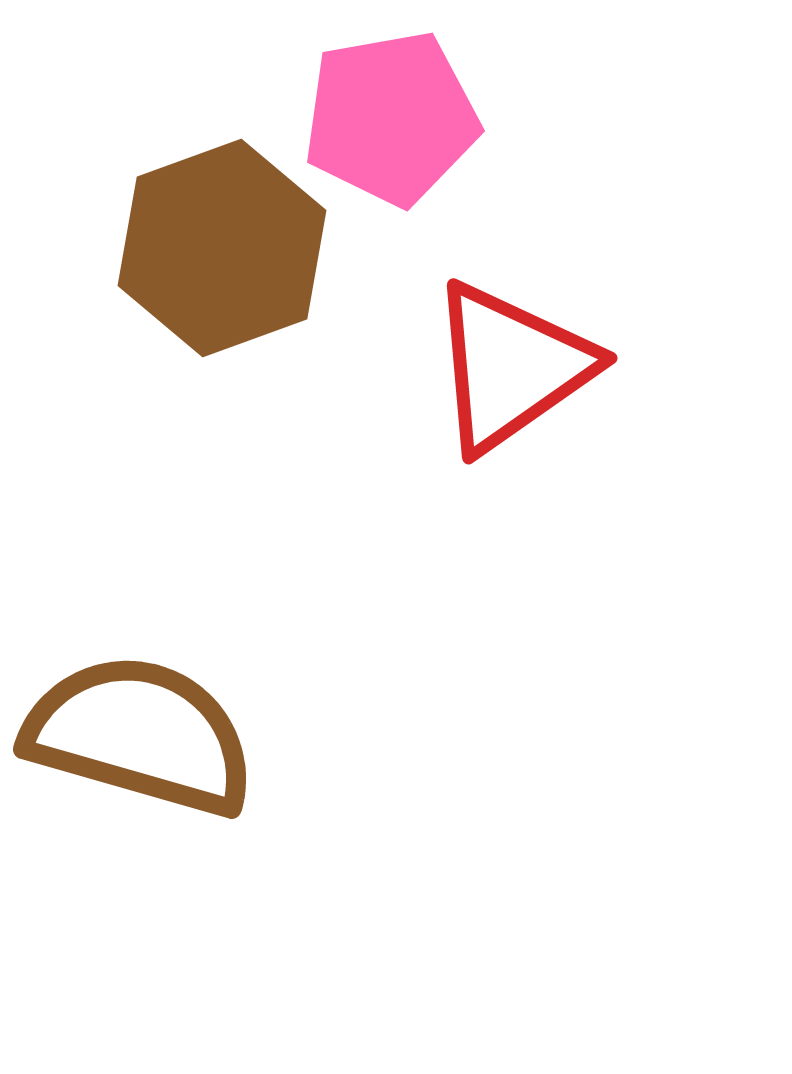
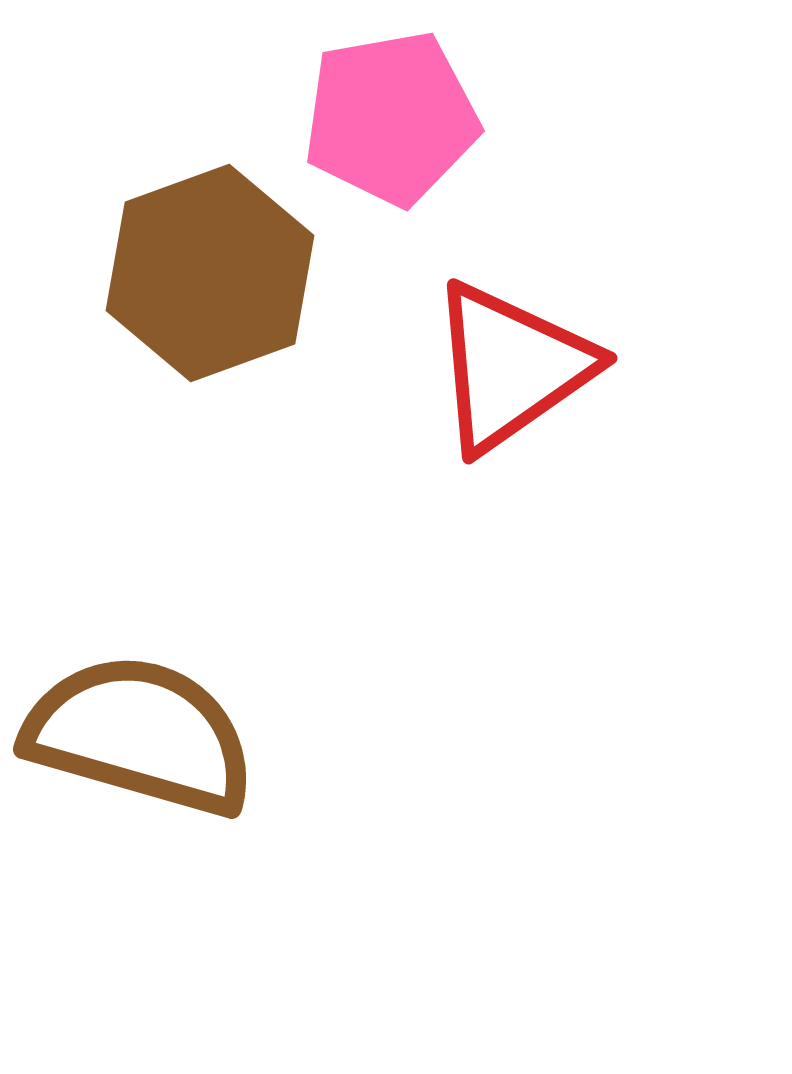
brown hexagon: moved 12 px left, 25 px down
